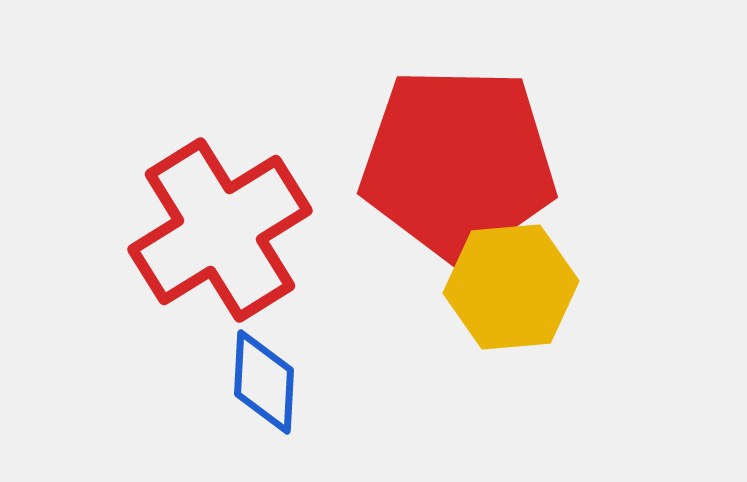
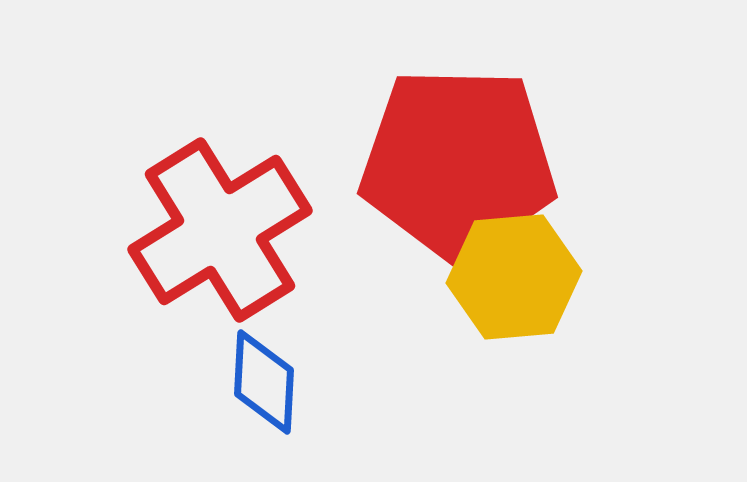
yellow hexagon: moved 3 px right, 10 px up
